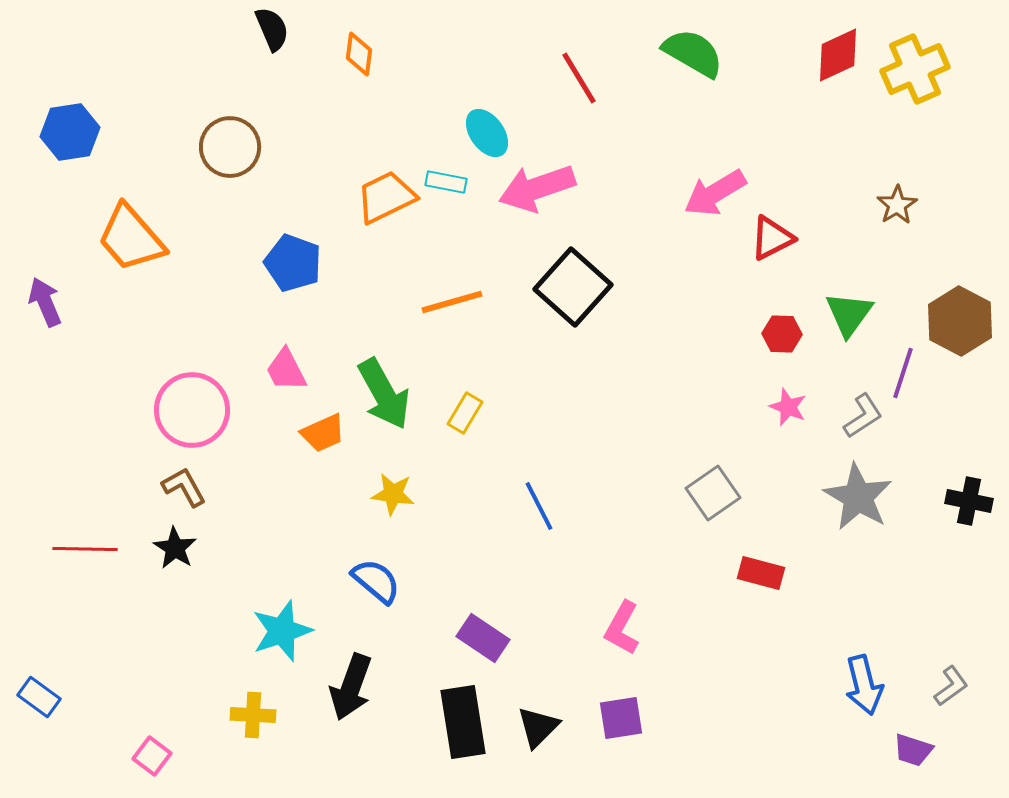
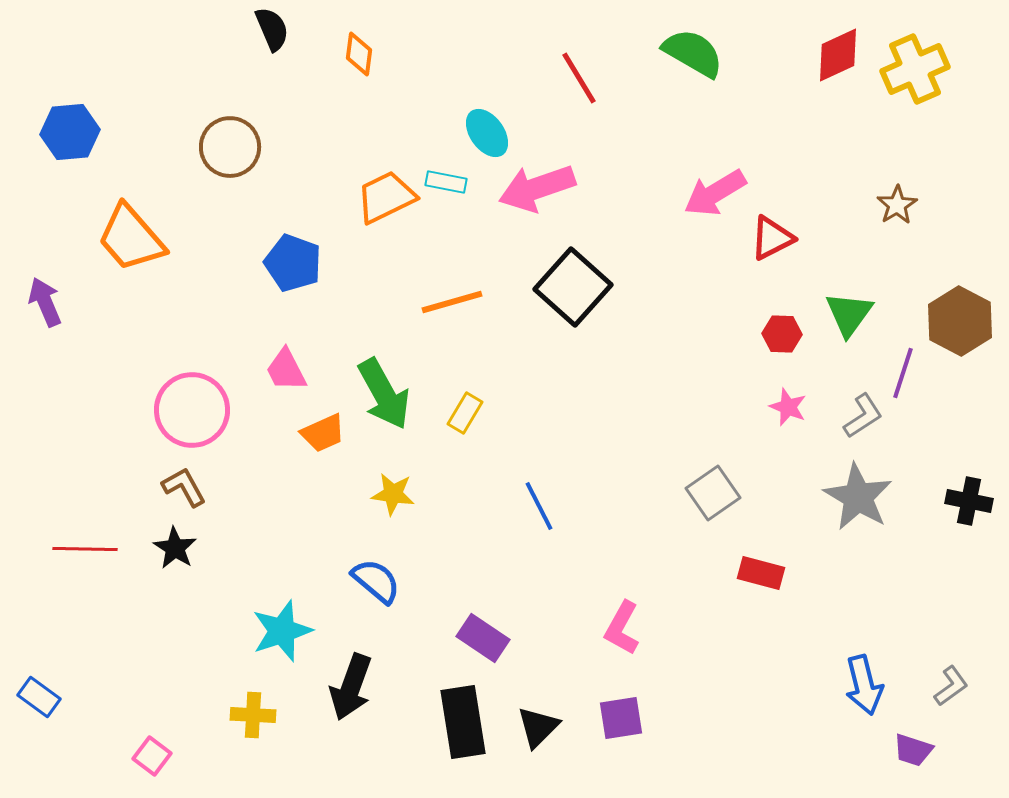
blue hexagon at (70, 132): rotated 4 degrees clockwise
